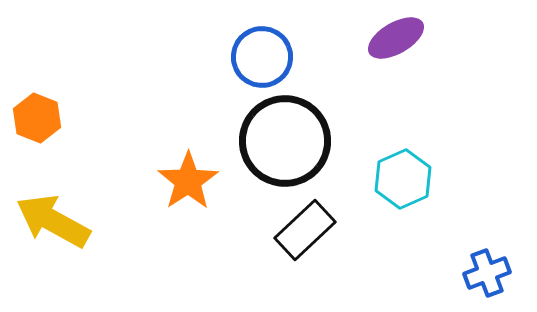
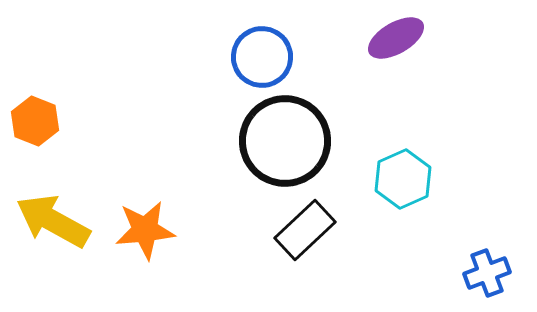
orange hexagon: moved 2 px left, 3 px down
orange star: moved 43 px left, 49 px down; rotated 28 degrees clockwise
